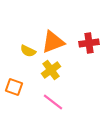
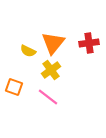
orange triangle: moved 1 px down; rotated 30 degrees counterclockwise
pink line: moved 5 px left, 5 px up
